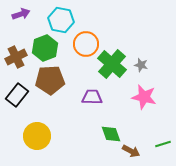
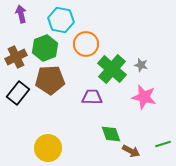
purple arrow: rotated 84 degrees counterclockwise
green cross: moved 5 px down
black rectangle: moved 1 px right, 2 px up
yellow circle: moved 11 px right, 12 px down
